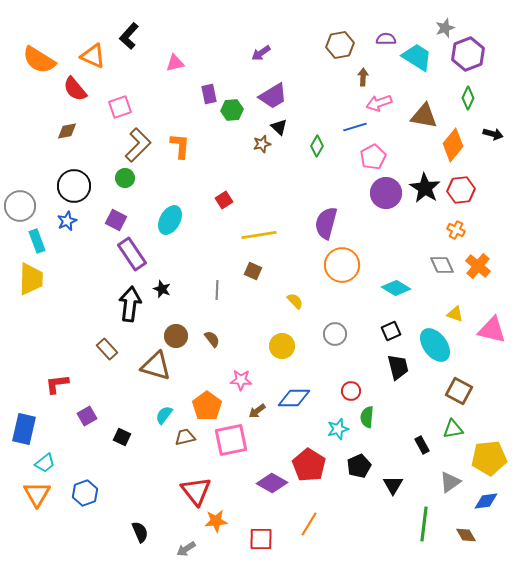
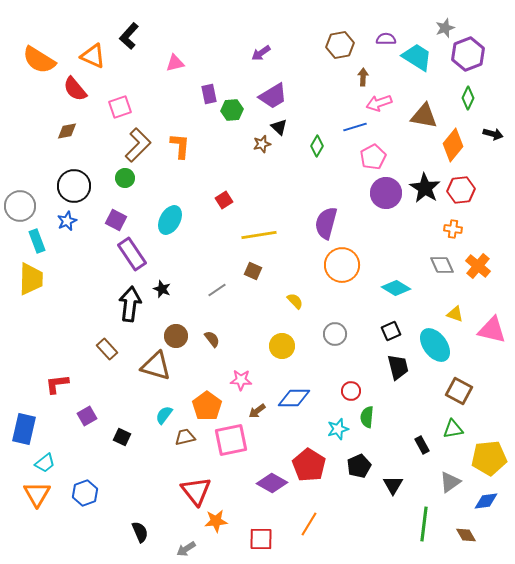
orange cross at (456, 230): moved 3 px left, 1 px up; rotated 18 degrees counterclockwise
gray line at (217, 290): rotated 54 degrees clockwise
